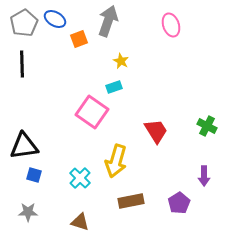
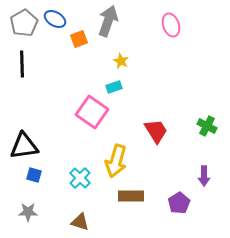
brown rectangle: moved 5 px up; rotated 10 degrees clockwise
